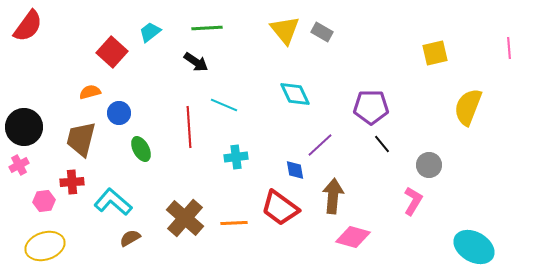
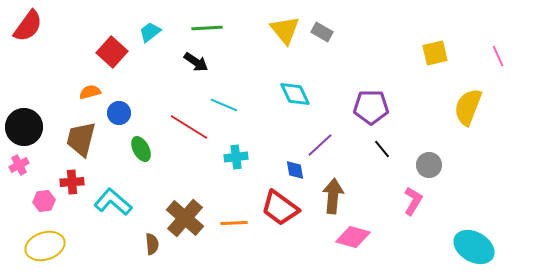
pink line: moved 11 px left, 8 px down; rotated 20 degrees counterclockwise
red line: rotated 54 degrees counterclockwise
black line: moved 5 px down
brown semicircle: moved 22 px right, 6 px down; rotated 115 degrees clockwise
